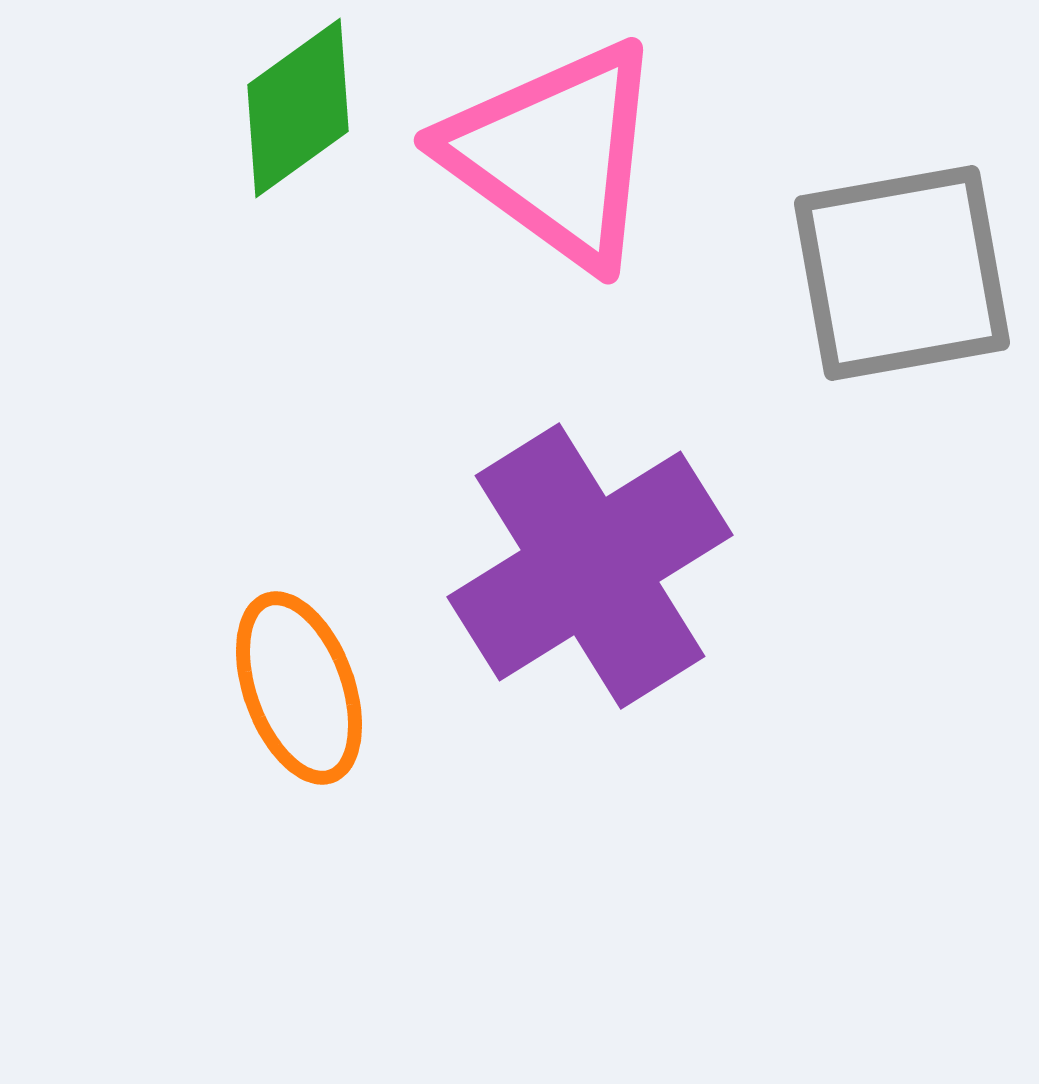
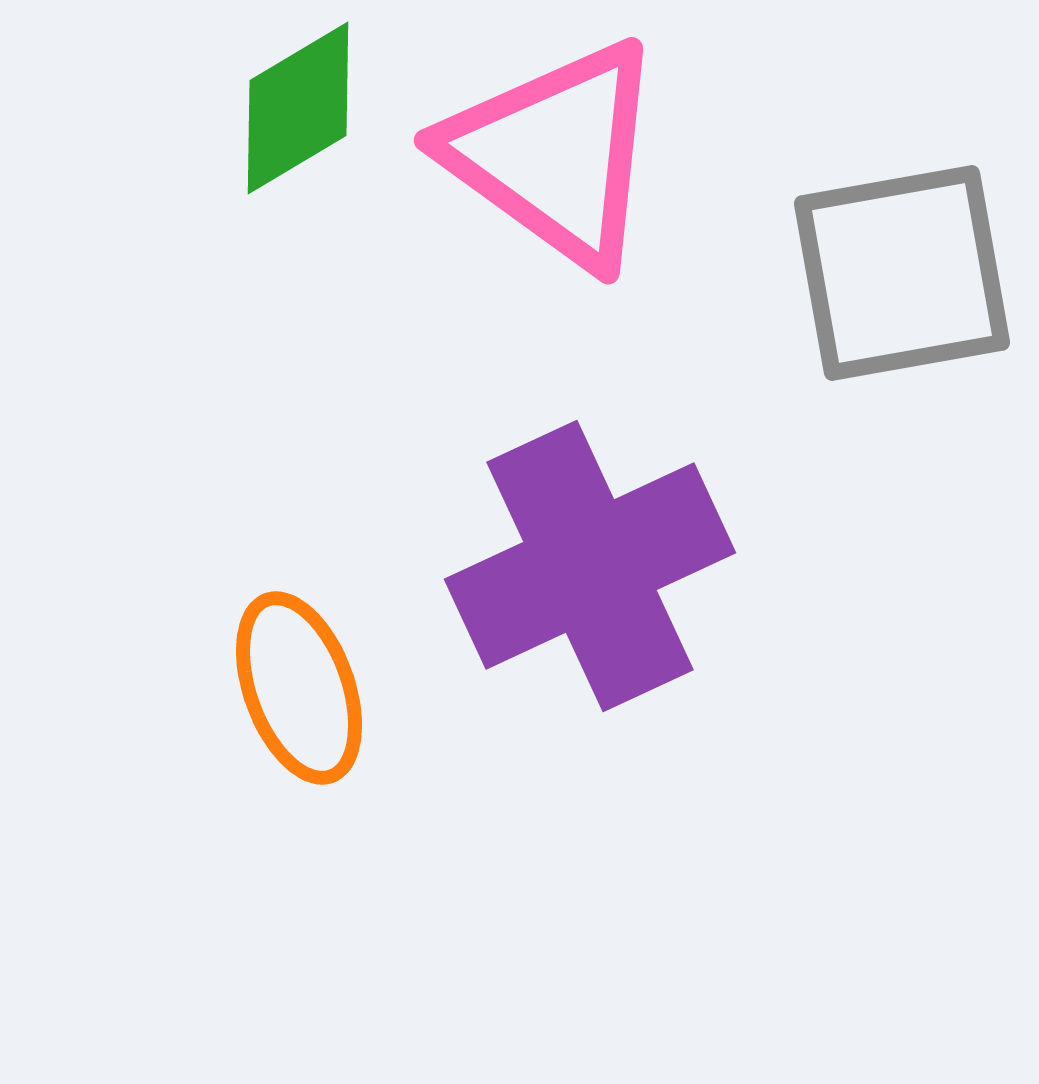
green diamond: rotated 5 degrees clockwise
purple cross: rotated 7 degrees clockwise
